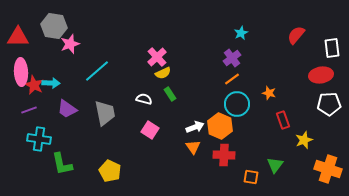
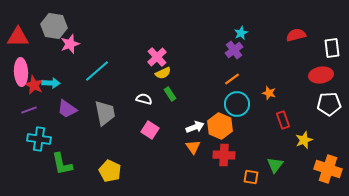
red semicircle: rotated 36 degrees clockwise
purple cross: moved 2 px right, 8 px up
